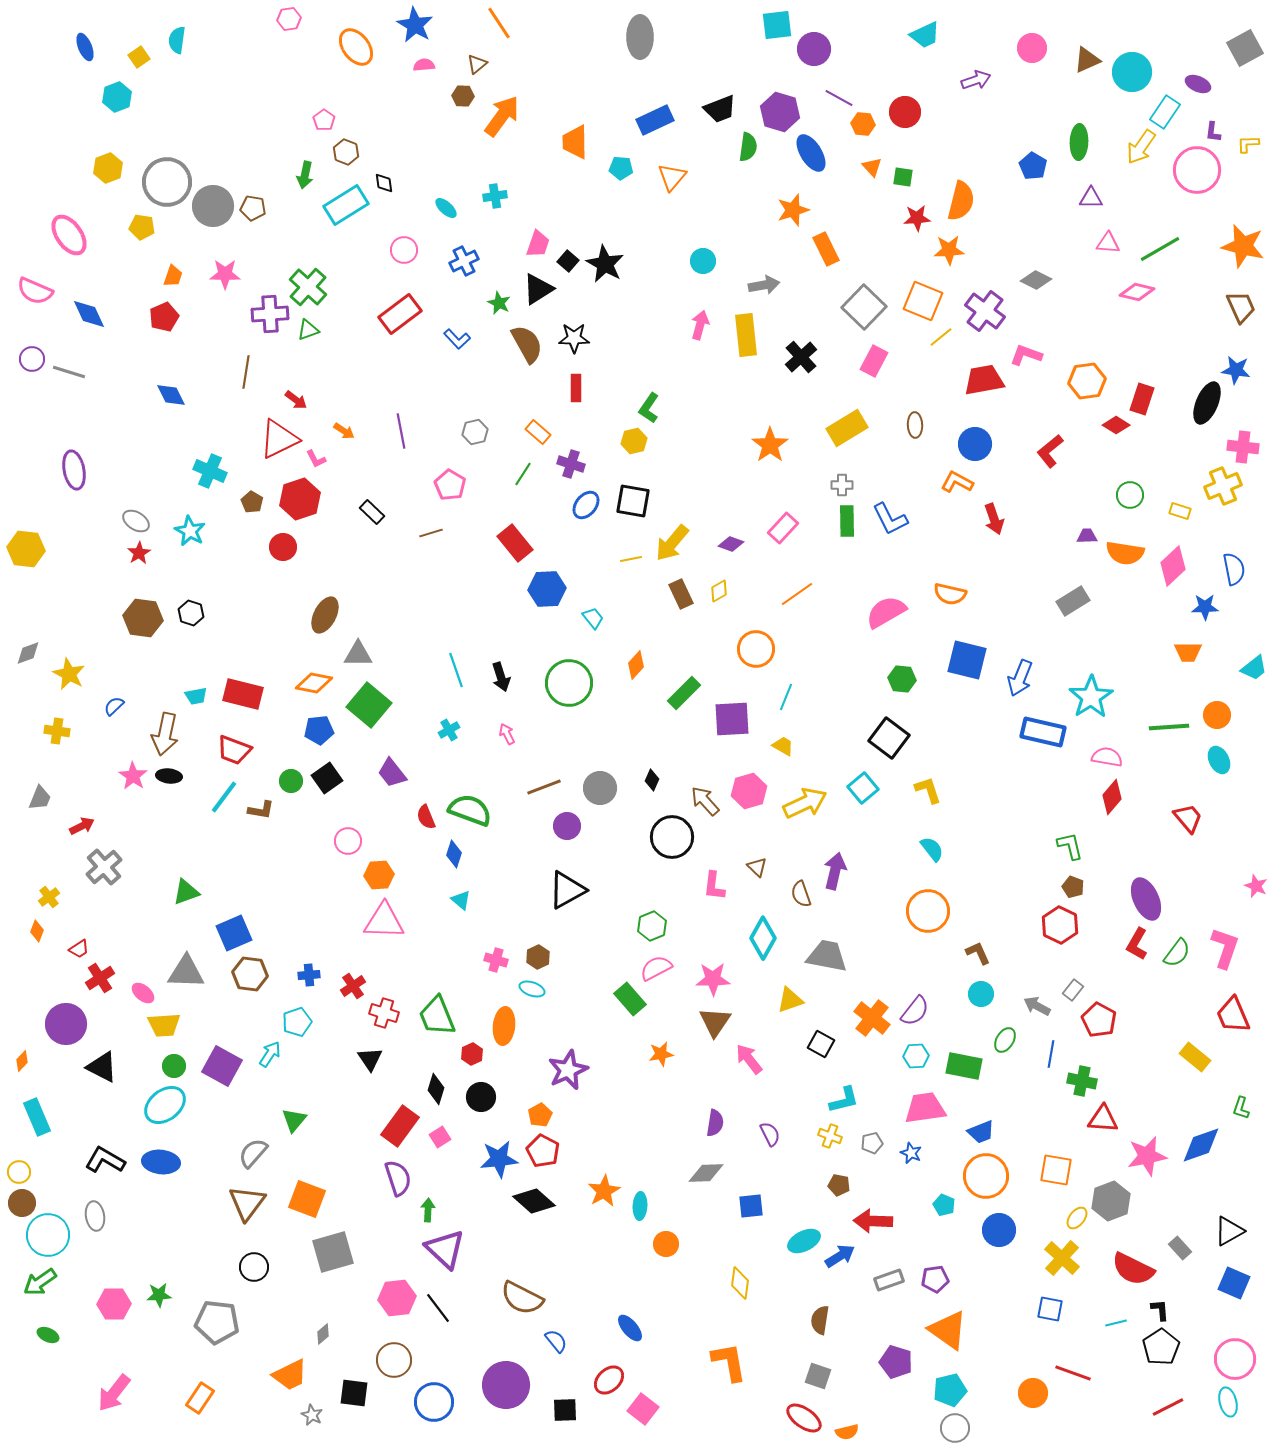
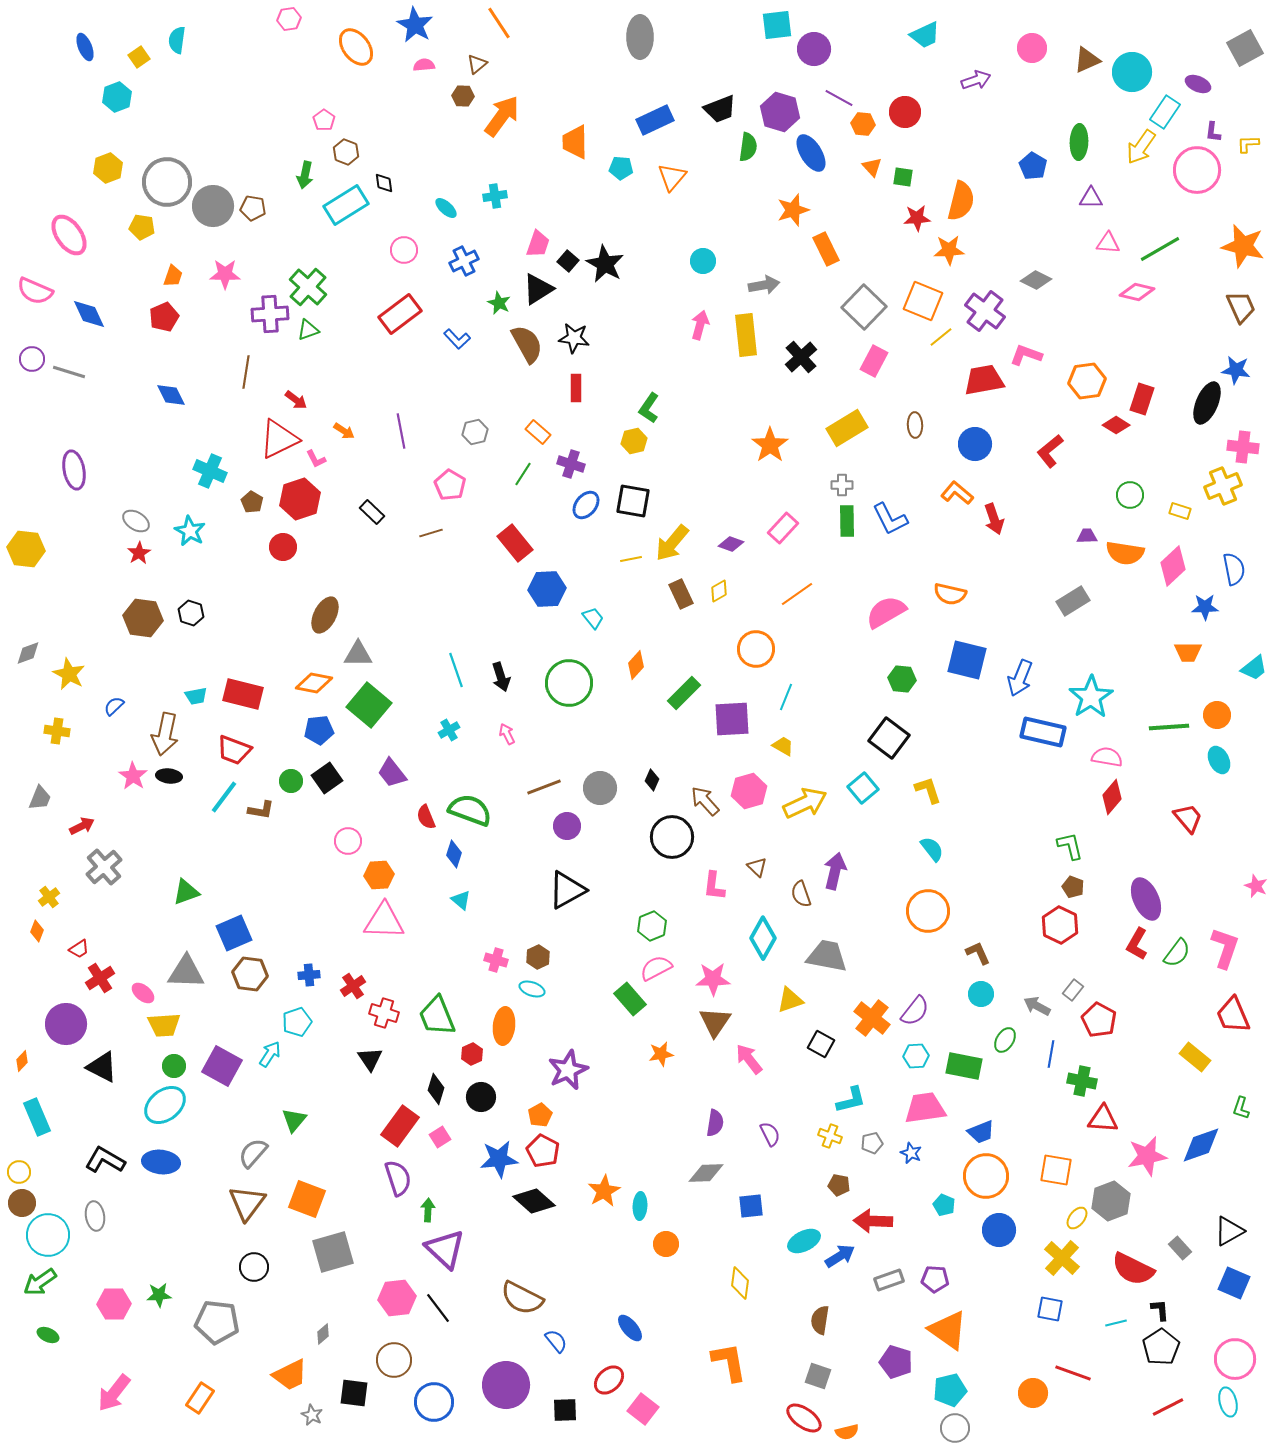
black star at (574, 338): rotated 8 degrees clockwise
orange L-shape at (957, 482): moved 11 px down; rotated 12 degrees clockwise
cyan L-shape at (844, 1100): moved 7 px right
purple pentagon at (935, 1279): rotated 12 degrees clockwise
